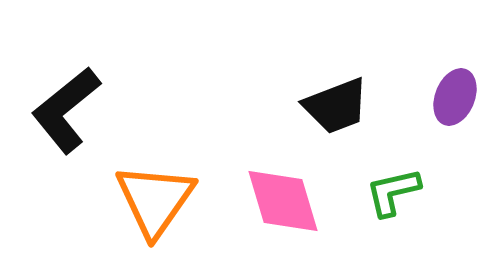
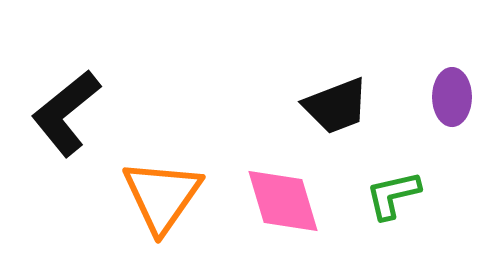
purple ellipse: moved 3 px left; rotated 22 degrees counterclockwise
black L-shape: moved 3 px down
green L-shape: moved 3 px down
orange triangle: moved 7 px right, 4 px up
